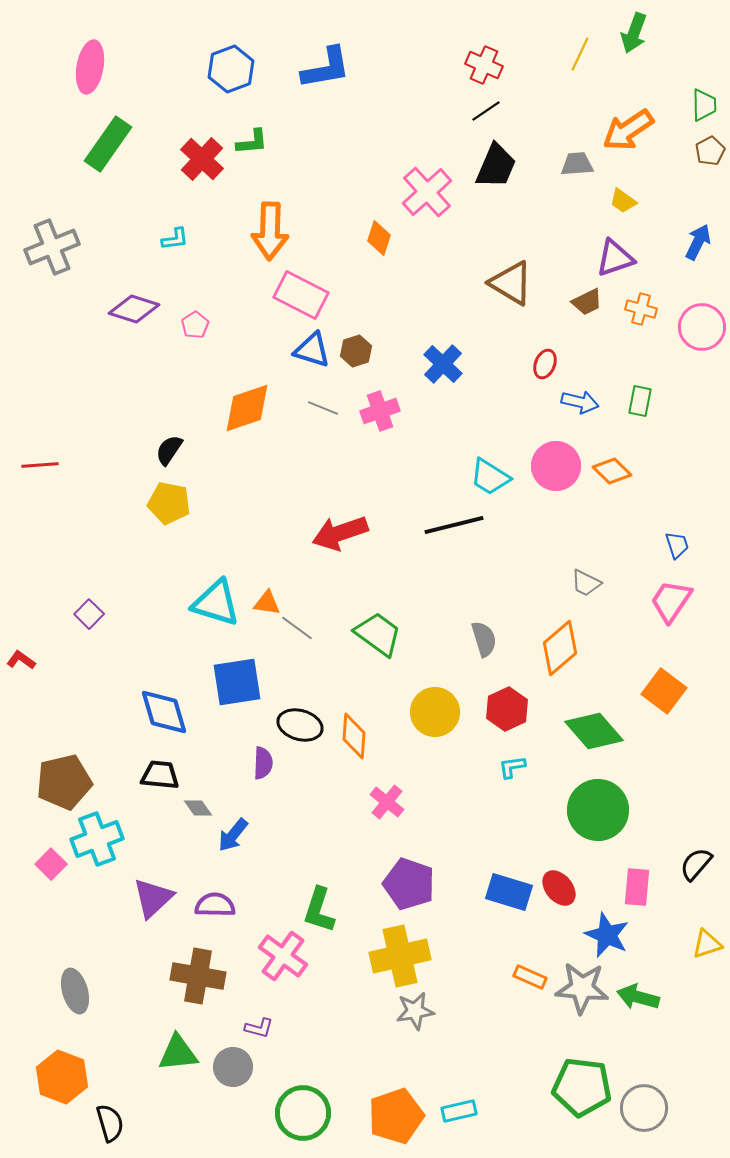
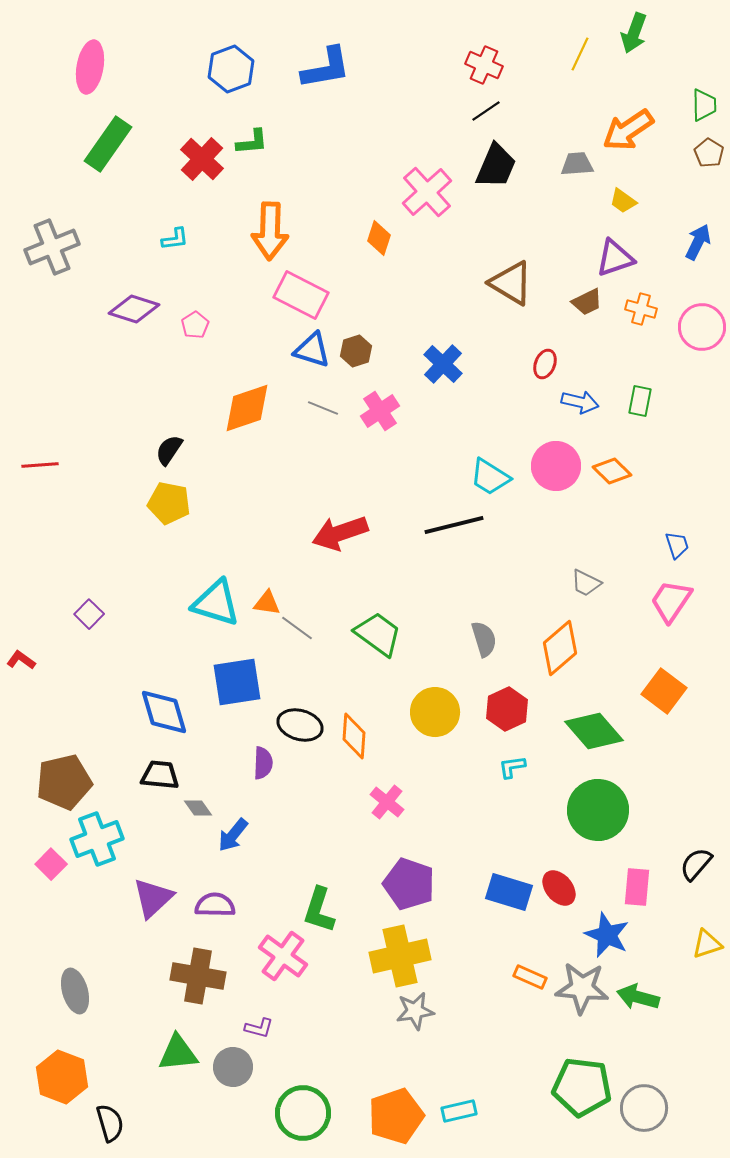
brown pentagon at (710, 151): moved 1 px left, 2 px down; rotated 12 degrees counterclockwise
pink cross at (380, 411): rotated 15 degrees counterclockwise
